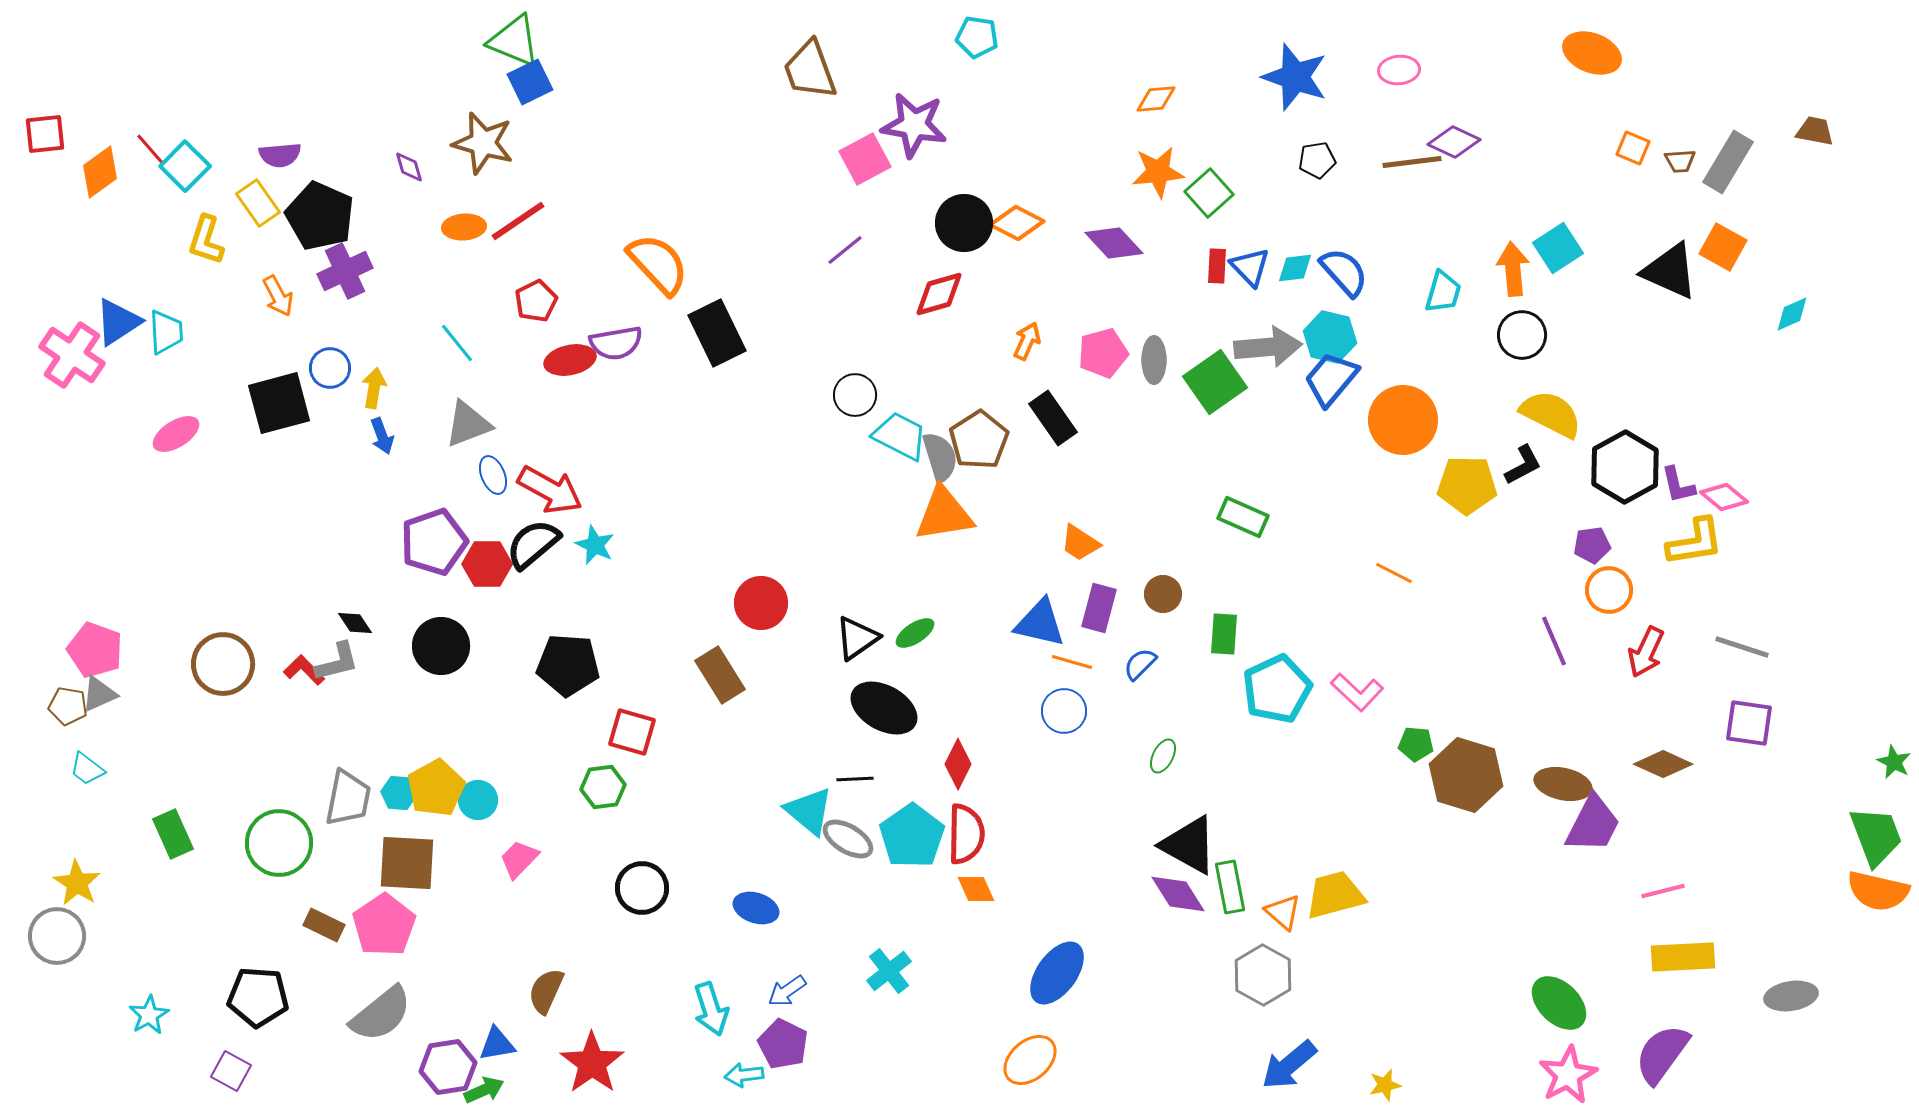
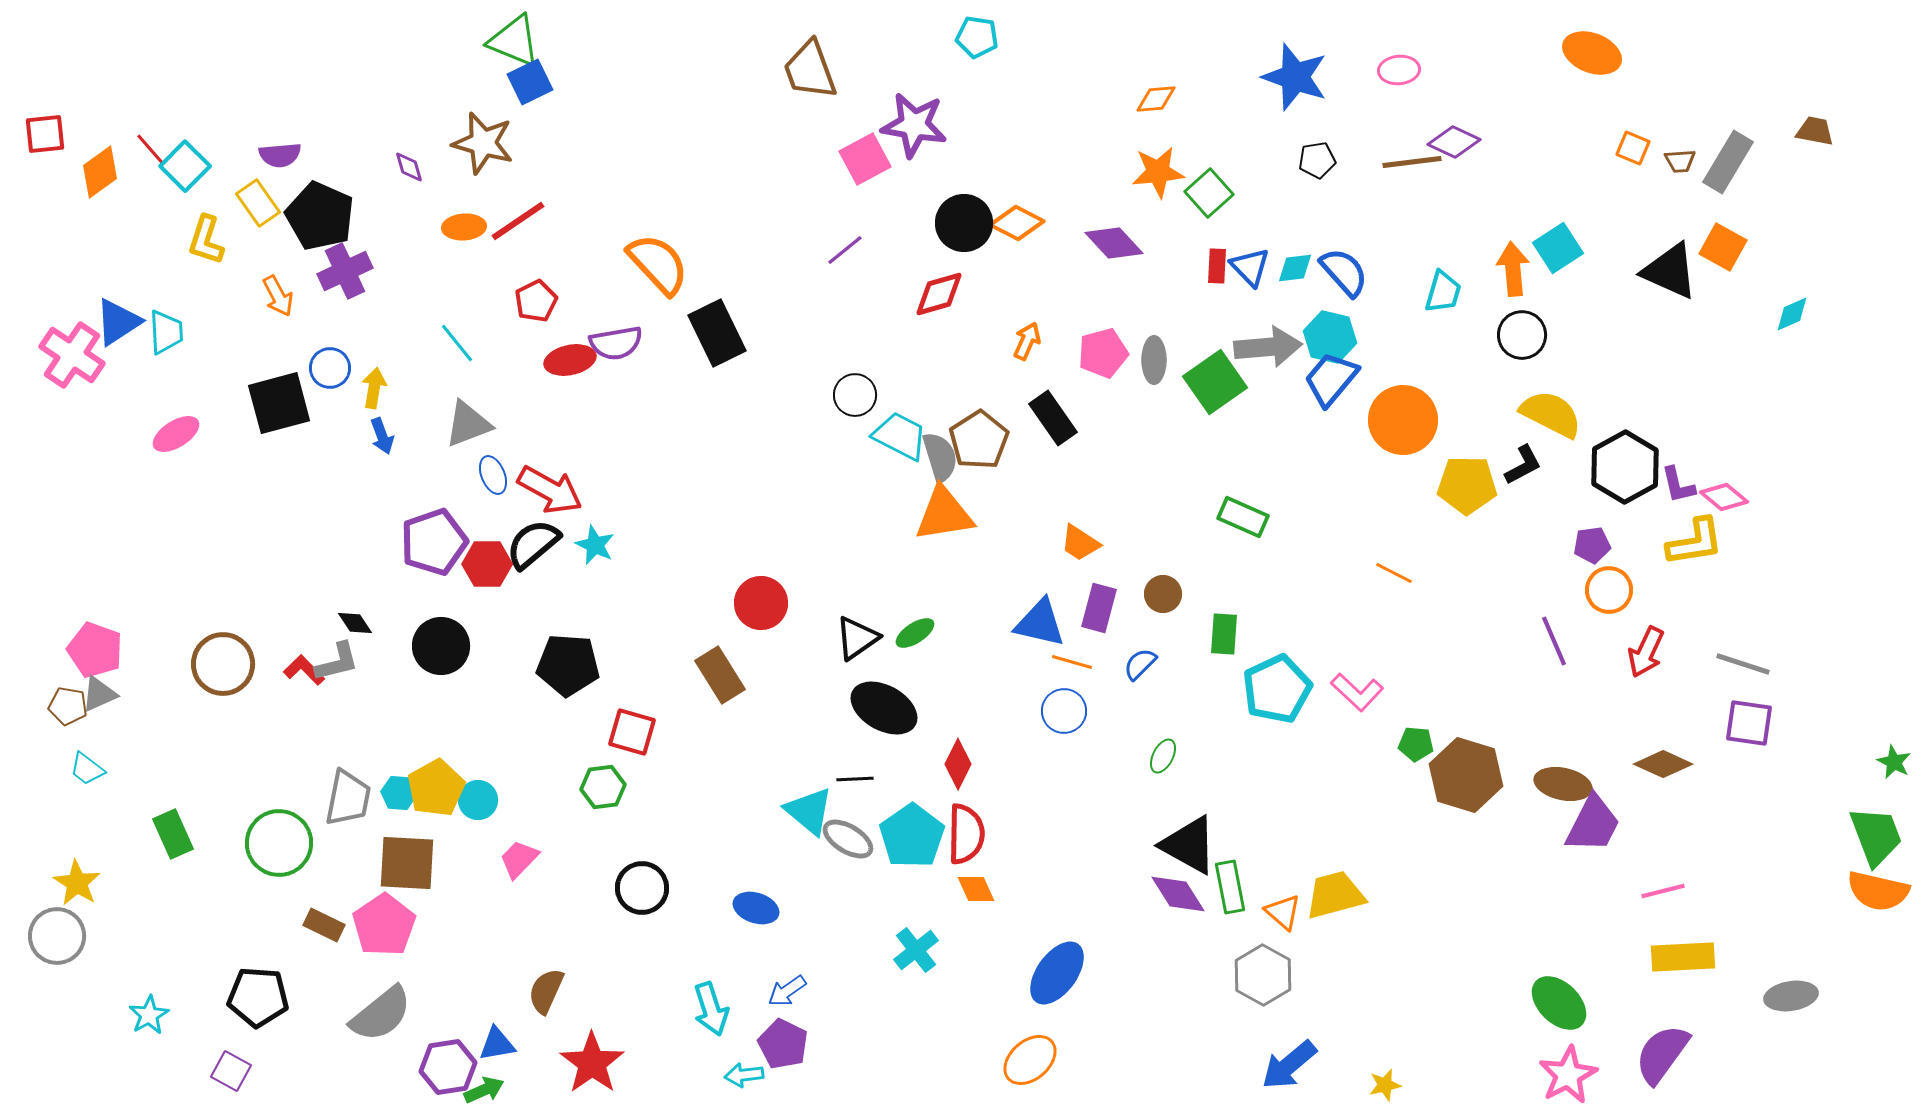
gray line at (1742, 647): moved 1 px right, 17 px down
cyan cross at (889, 971): moved 27 px right, 21 px up
